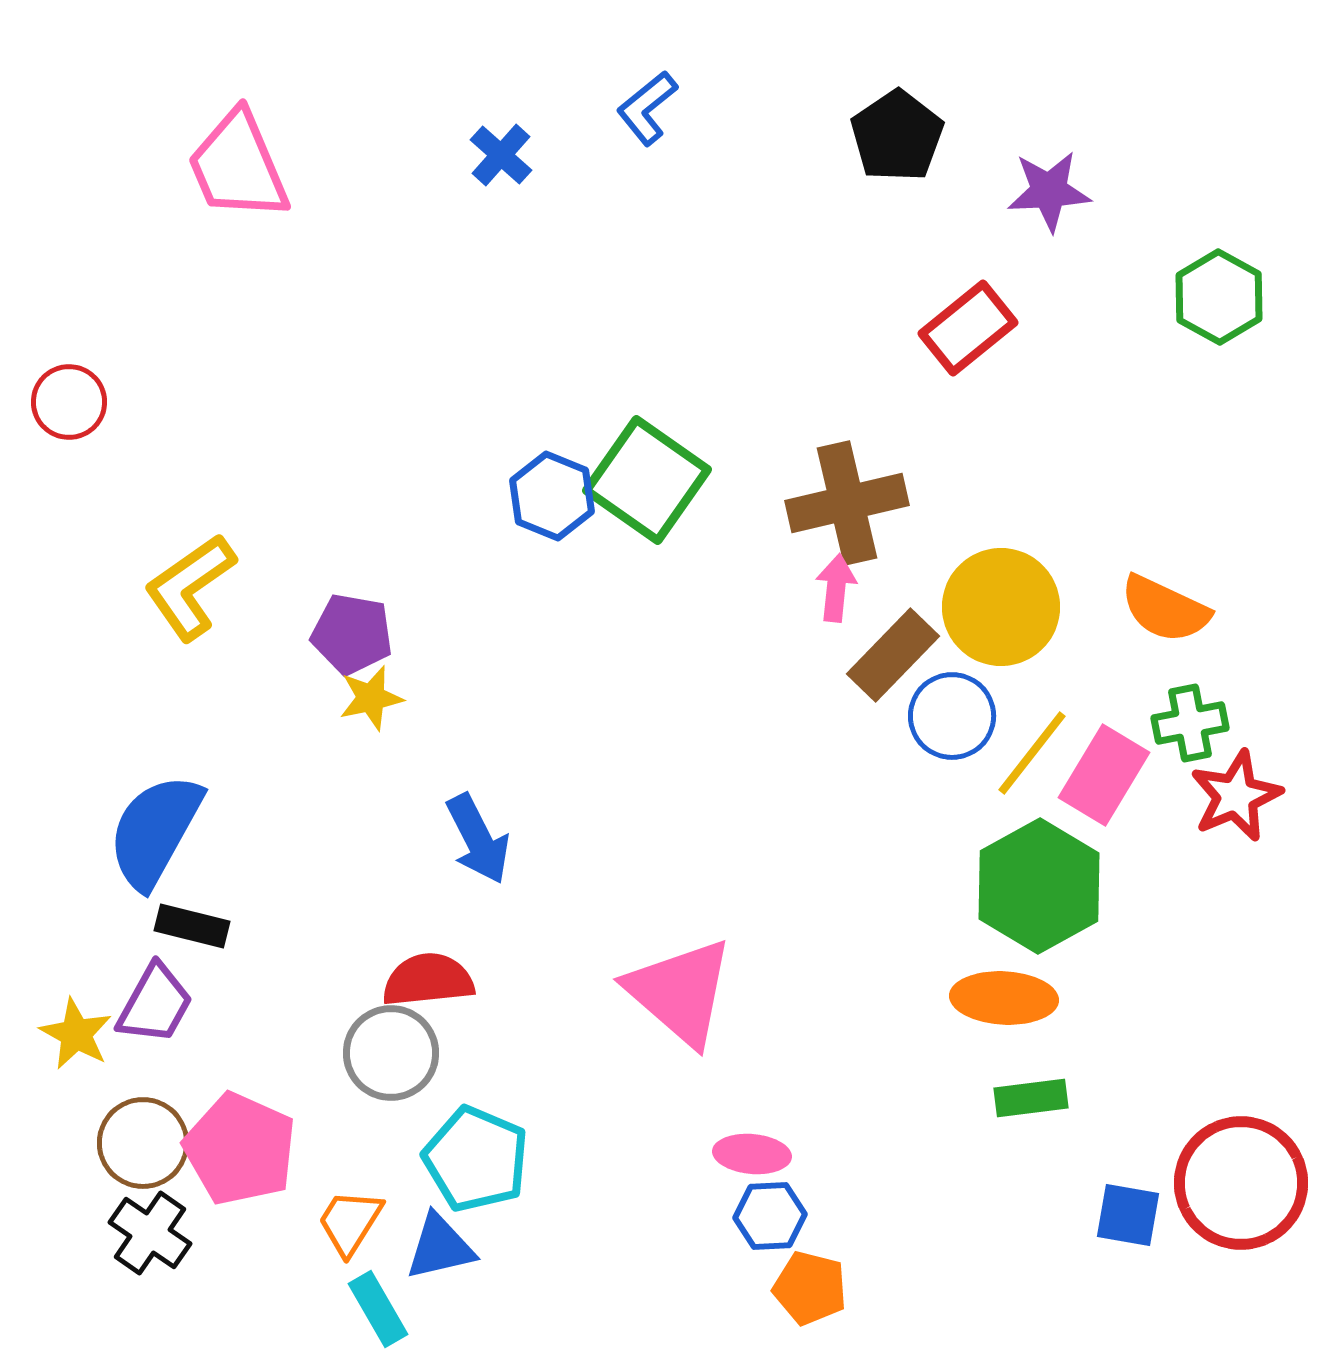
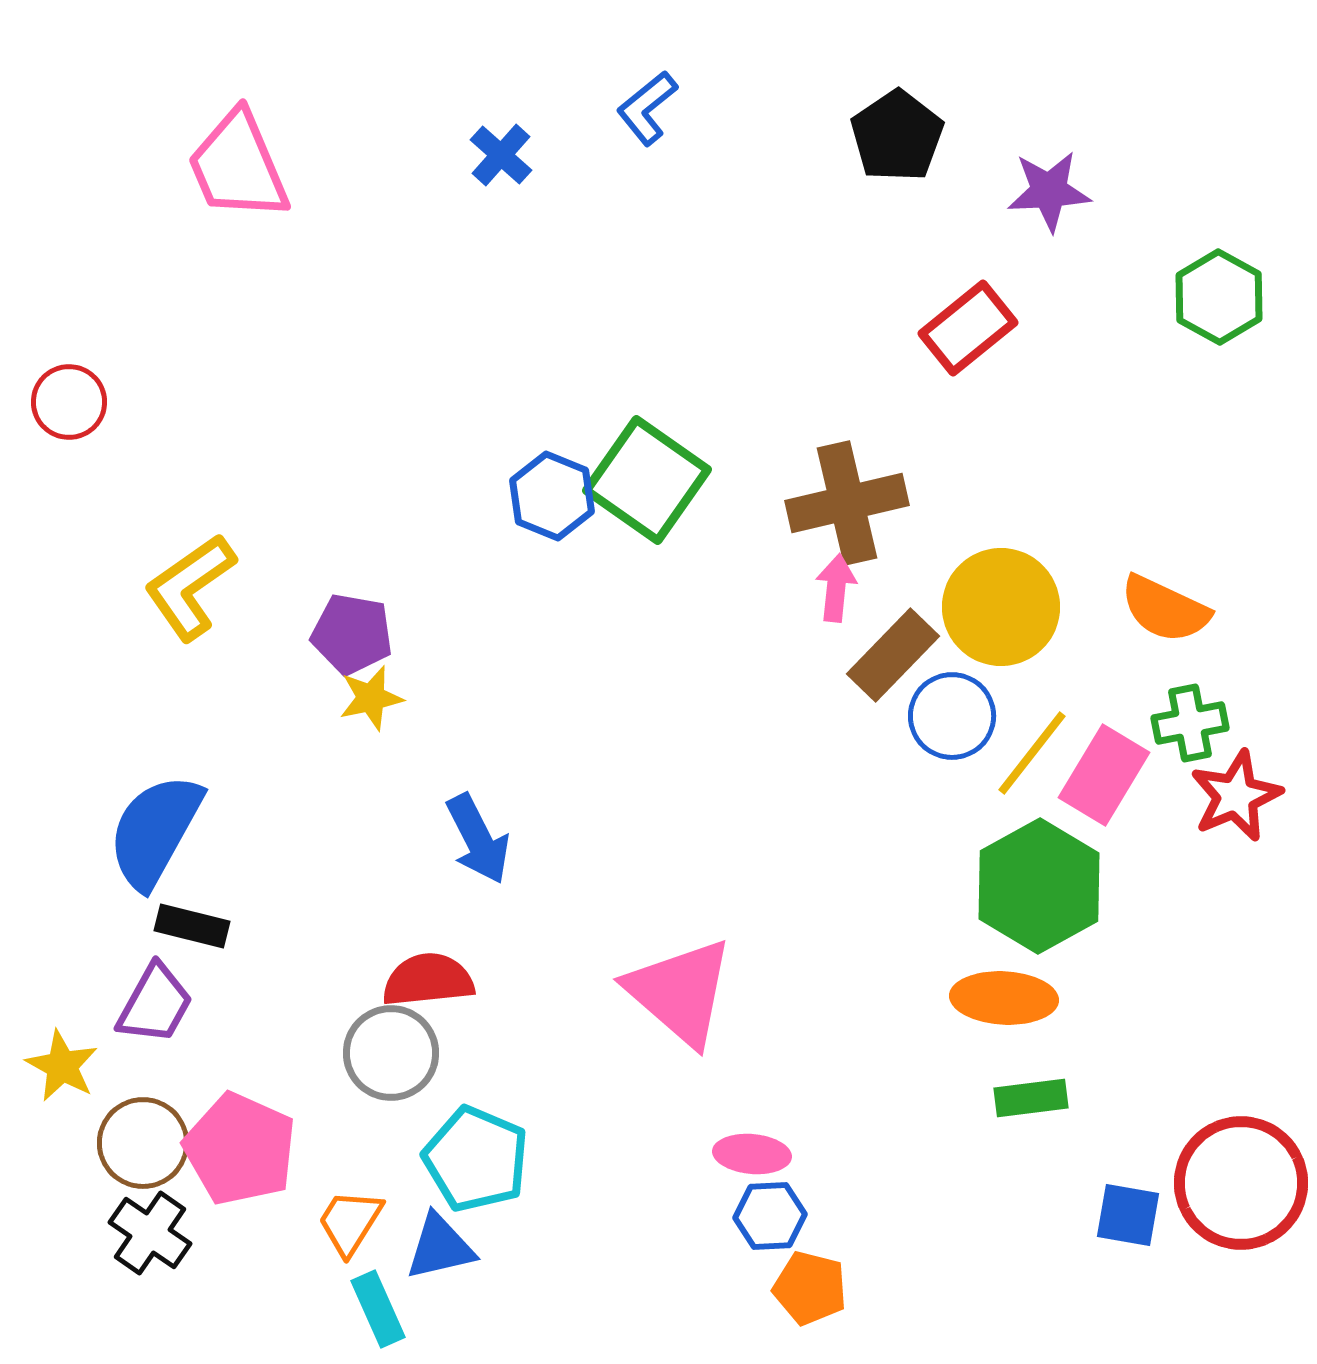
yellow star at (76, 1034): moved 14 px left, 32 px down
cyan rectangle at (378, 1309): rotated 6 degrees clockwise
